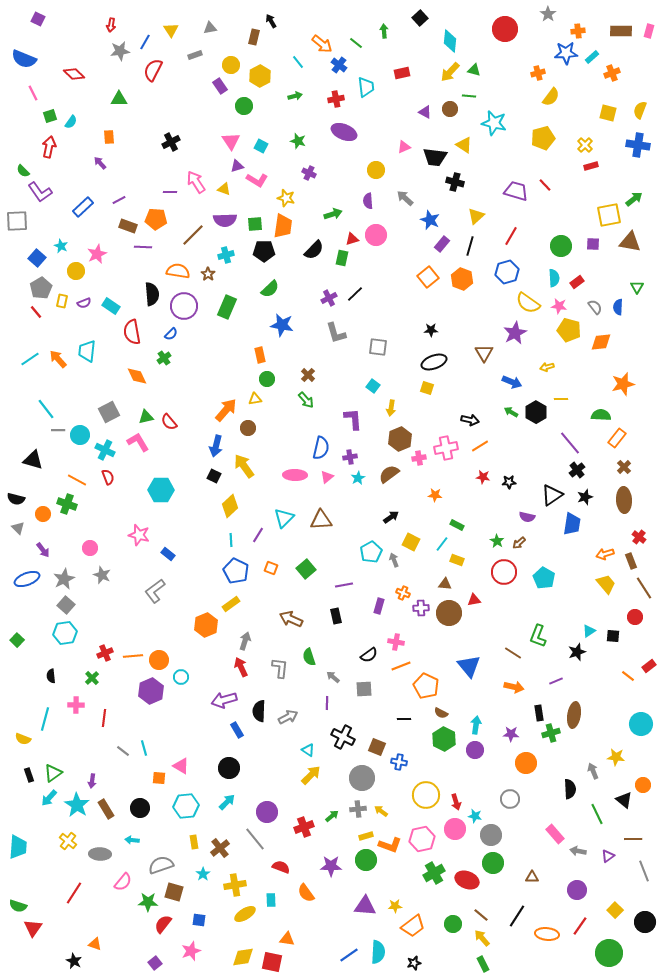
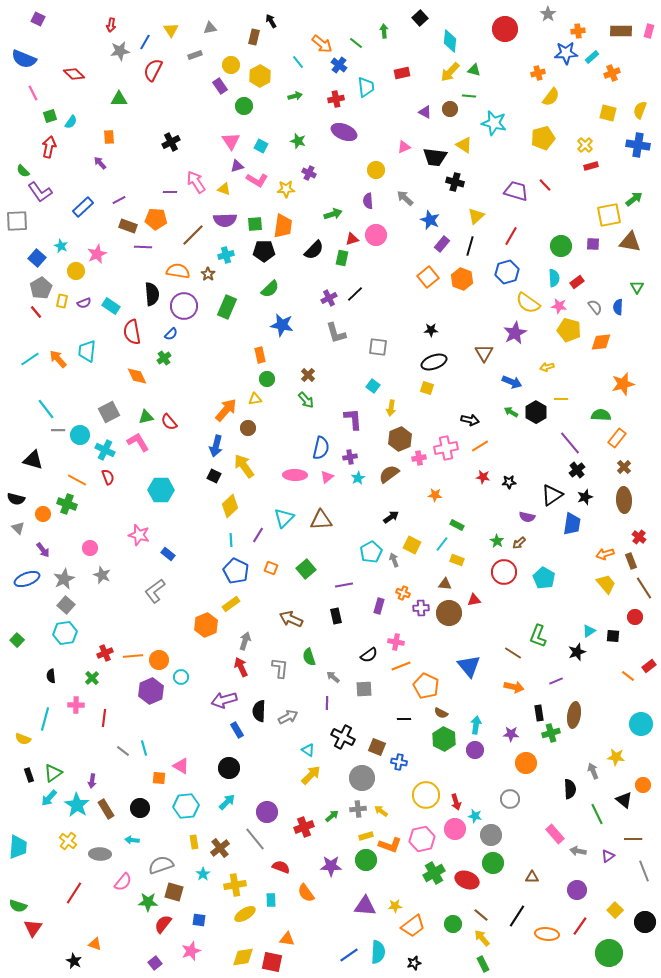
yellow star at (286, 198): moved 9 px up; rotated 18 degrees counterclockwise
yellow square at (411, 542): moved 1 px right, 3 px down
